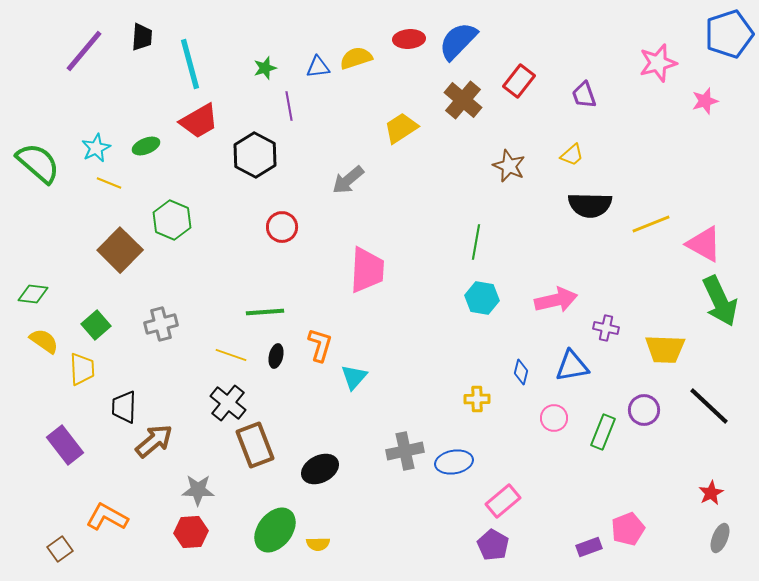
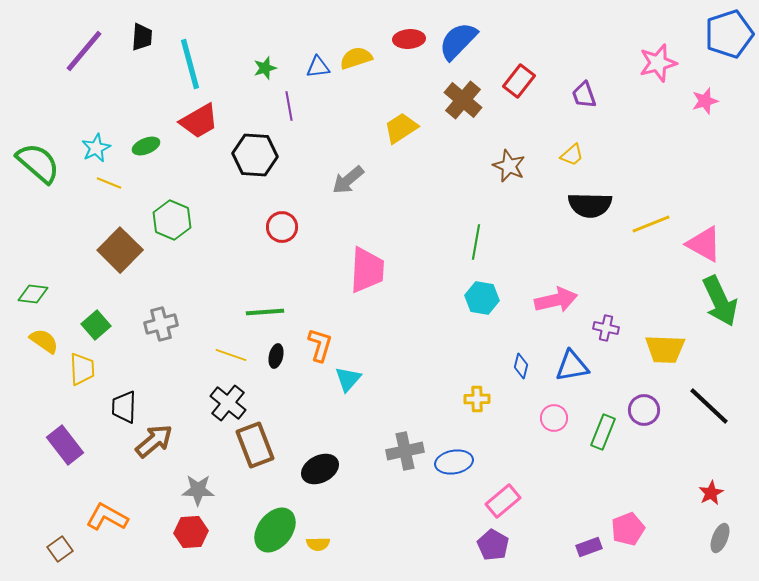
black hexagon at (255, 155): rotated 24 degrees counterclockwise
blue diamond at (521, 372): moved 6 px up
cyan triangle at (354, 377): moved 6 px left, 2 px down
